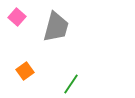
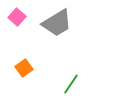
gray trapezoid: moved 1 px right, 4 px up; rotated 44 degrees clockwise
orange square: moved 1 px left, 3 px up
